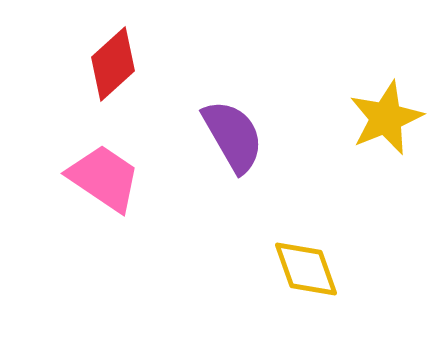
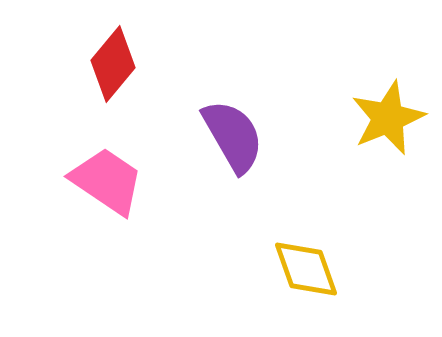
red diamond: rotated 8 degrees counterclockwise
yellow star: moved 2 px right
pink trapezoid: moved 3 px right, 3 px down
